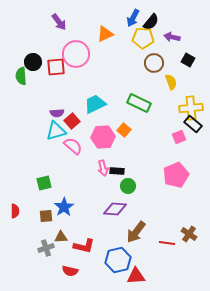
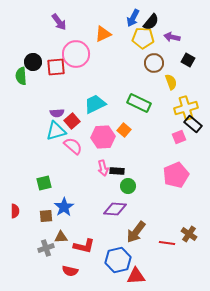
orange triangle at (105, 34): moved 2 px left
yellow cross at (191, 108): moved 5 px left; rotated 10 degrees counterclockwise
